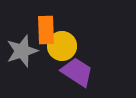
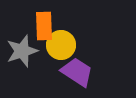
orange rectangle: moved 2 px left, 4 px up
yellow circle: moved 1 px left, 1 px up
